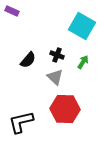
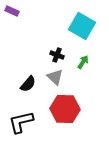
black semicircle: moved 24 px down
